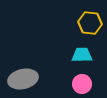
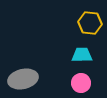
pink circle: moved 1 px left, 1 px up
